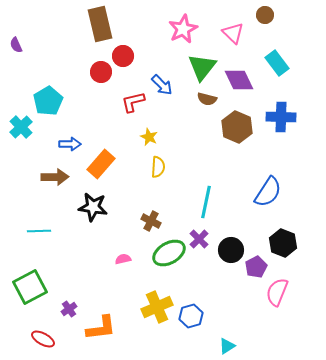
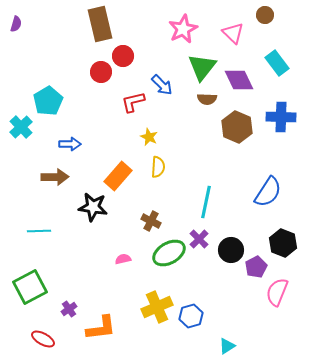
purple semicircle at (16, 45): moved 21 px up; rotated 140 degrees counterclockwise
brown semicircle at (207, 99): rotated 12 degrees counterclockwise
orange rectangle at (101, 164): moved 17 px right, 12 px down
